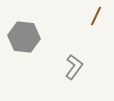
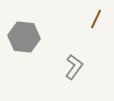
brown line: moved 3 px down
